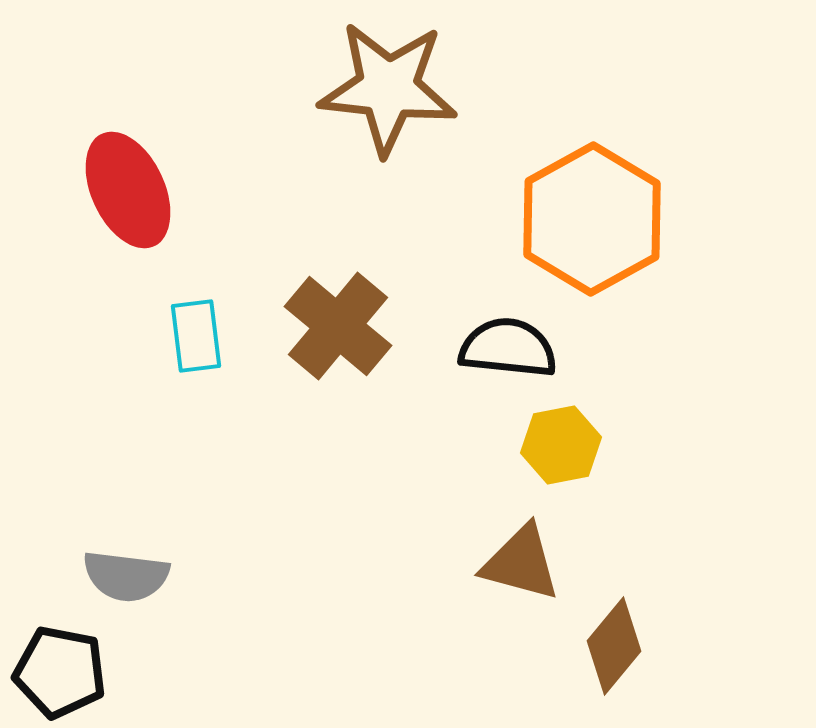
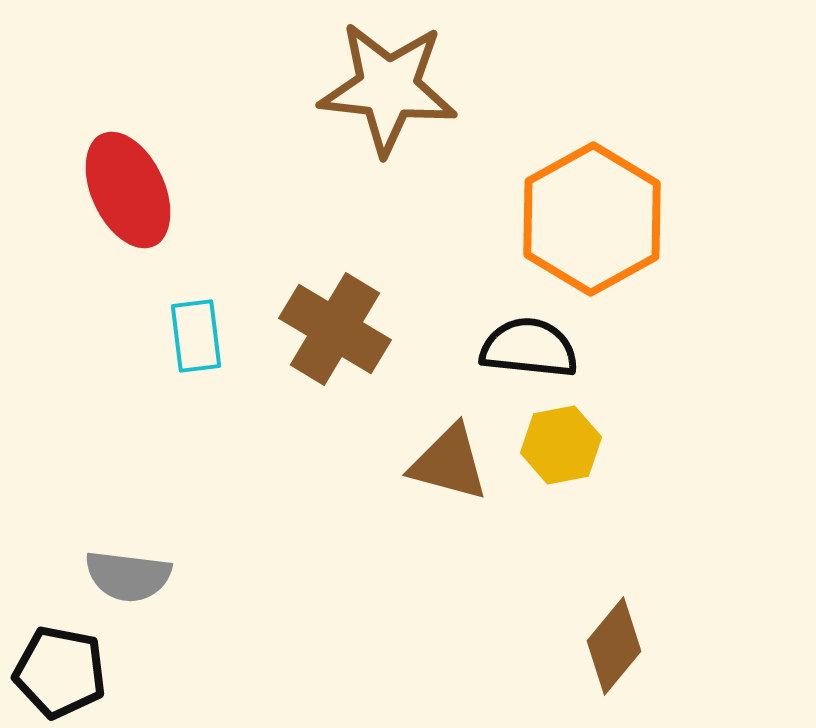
brown cross: moved 3 px left, 3 px down; rotated 9 degrees counterclockwise
black semicircle: moved 21 px right
brown triangle: moved 72 px left, 100 px up
gray semicircle: moved 2 px right
